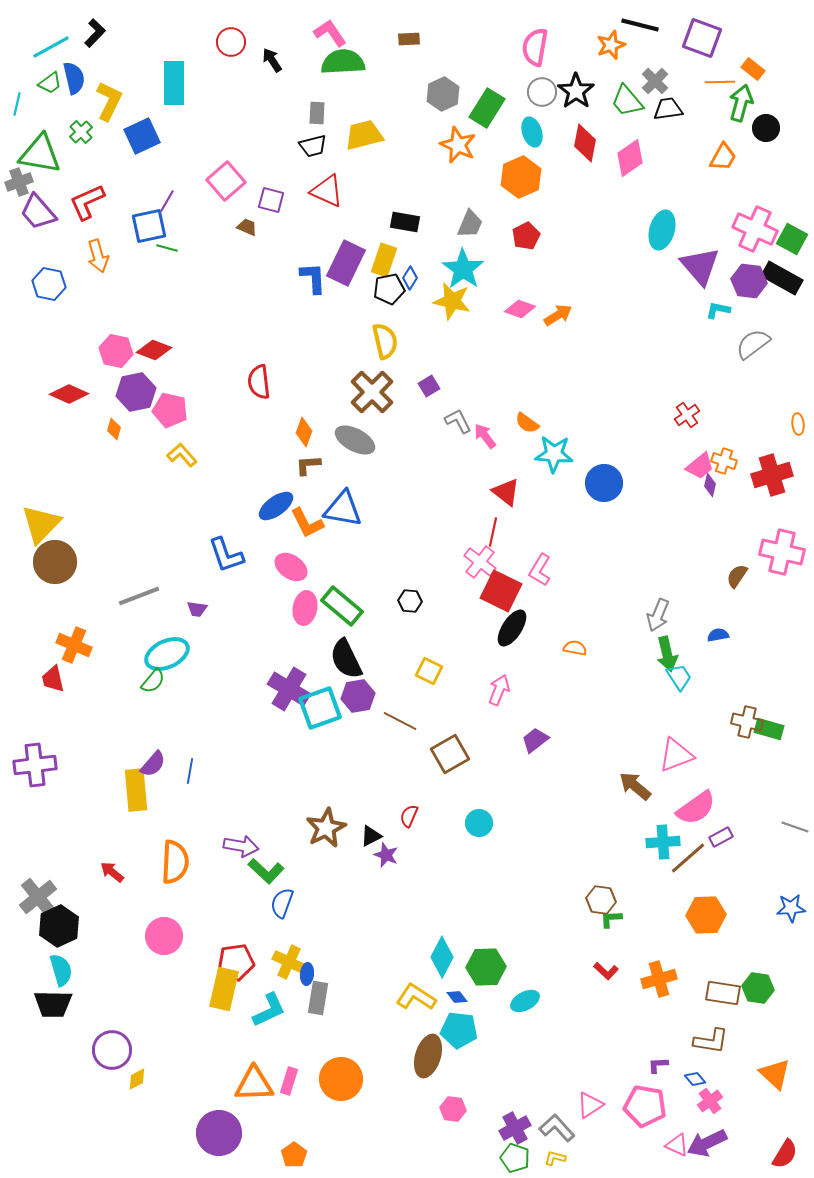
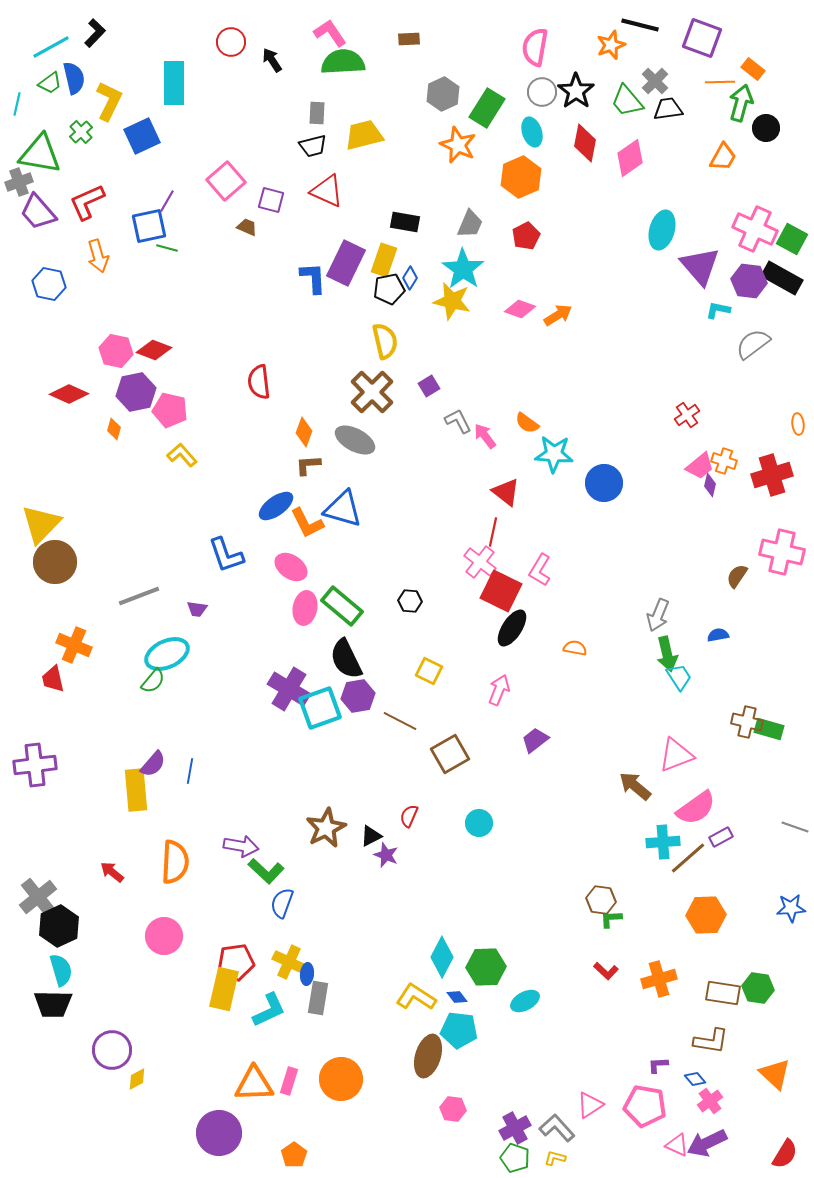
blue triangle at (343, 509): rotated 6 degrees clockwise
